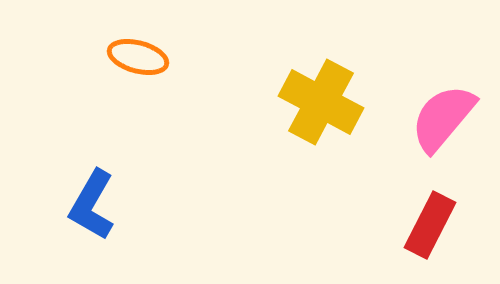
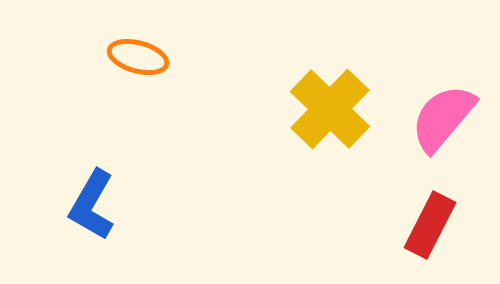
yellow cross: moved 9 px right, 7 px down; rotated 16 degrees clockwise
